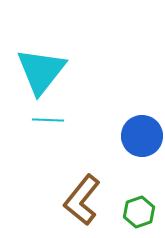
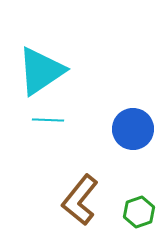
cyan triangle: rotated 18 degrees clockwise
blue circle: moved 9 px left, 7 px up
brown L-shape: moved 2 px left
